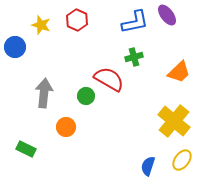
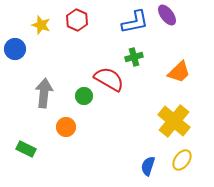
blue circle: moved 2 px down
green circle: moved 2 px left
